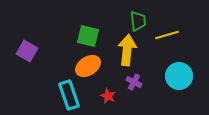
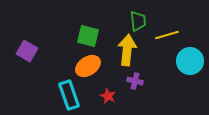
cyan circle: moved 11 px right, 15 px up
purple cross: moved 1 px right, 1 px up; rotated 14 degrees counterclockwise
